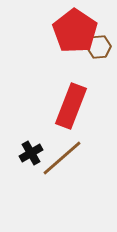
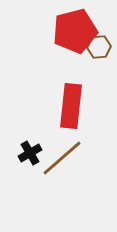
red pentagon: rotated 24 degrees clockwise
red rectangle: rotated 15 degrees counterclockwise
black cross: moved 1 px left
